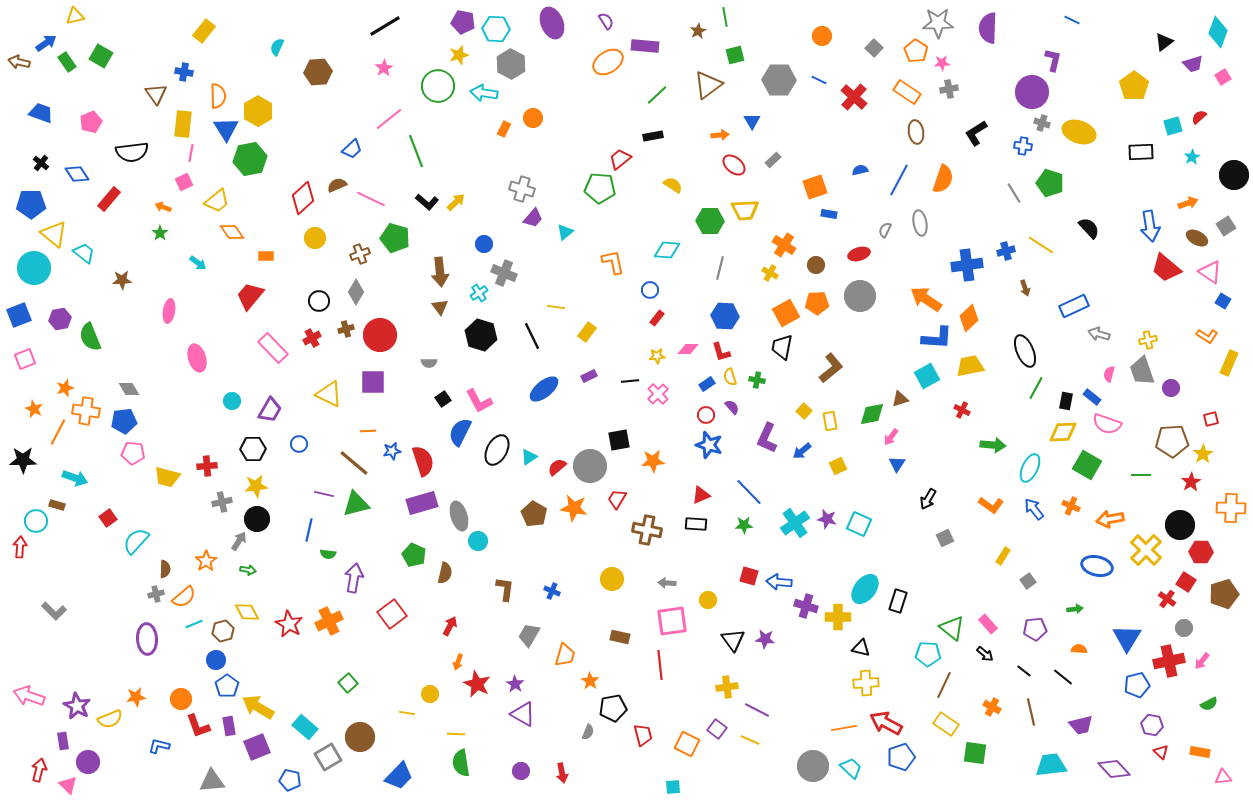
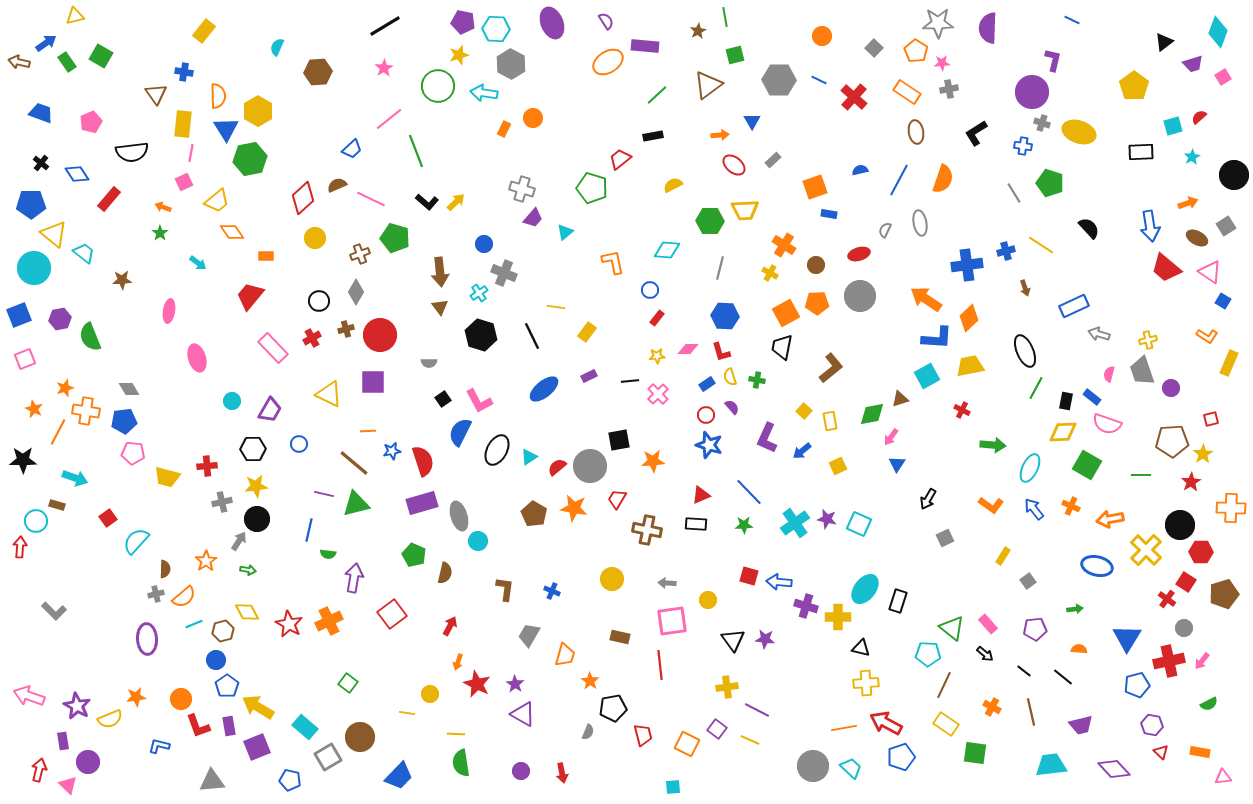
yellow semicircle at (673, 185): rotated 60 degrees counterclockwise
green pentagon at (600, 188): moved 8 px left; rotated 12 degrees clockwise
green square at (348, 683): rotated 12 degrees counterclockwise
